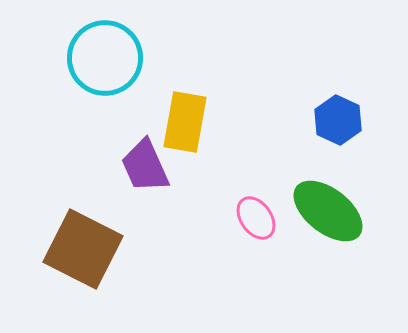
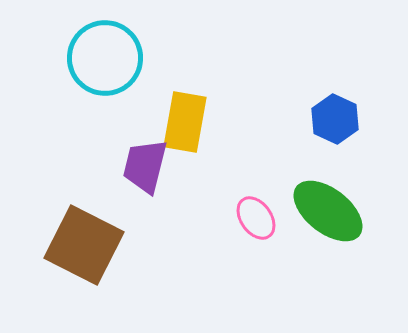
blue hexagon: moved 3 px left, 1 px up
purple trapezoid: rotated 38 degrees clockwise
brown square: moved 1 px right, 4 px up
